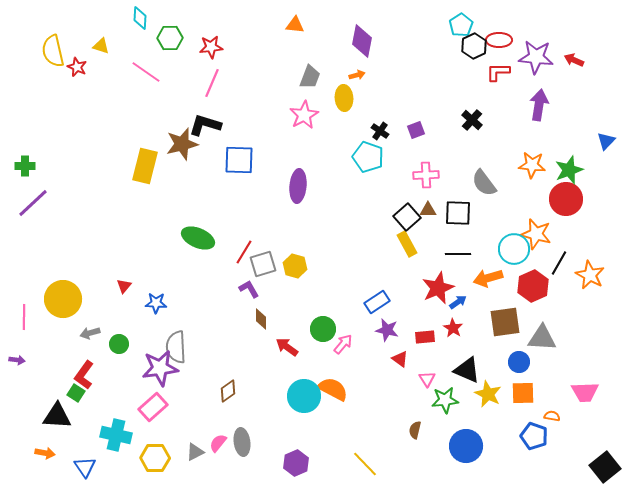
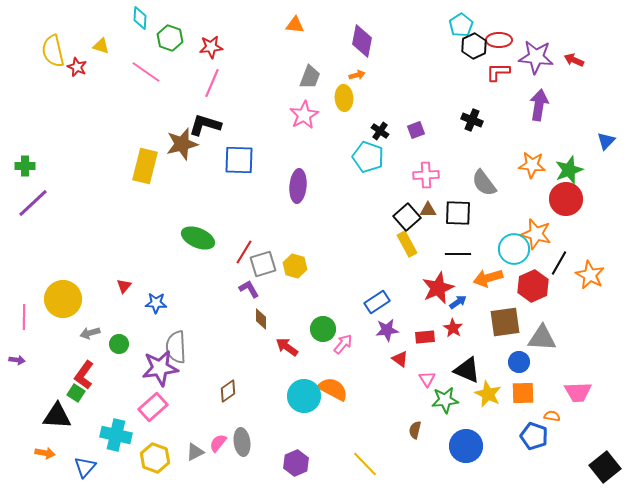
green hexagon at (170, 38): rotated 20 degrees clockwise
black cross at (472, 120): rotated 20 degrees counterclockwise
purple star at (387, 330): rotated 20 degrees counterclockwise
pink trapezoid at (585, 392): moved 7 px left
yellow hexagon at (155, 458): rotated 20 degrees clockwise
blue triangle at (85, 467): rotated 15 degrees clockwise
